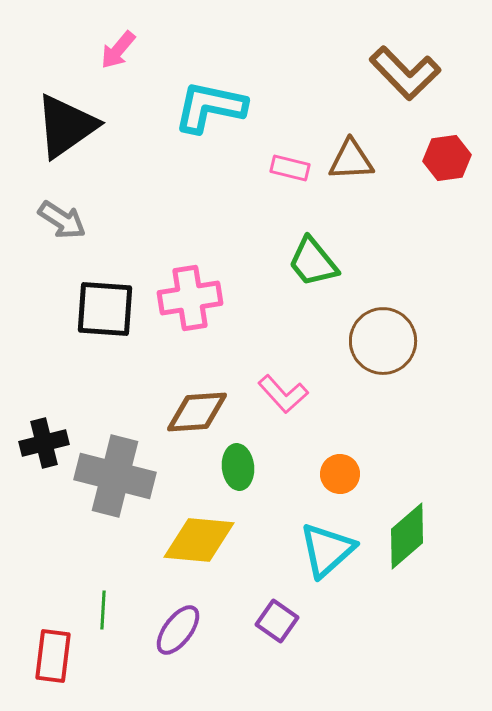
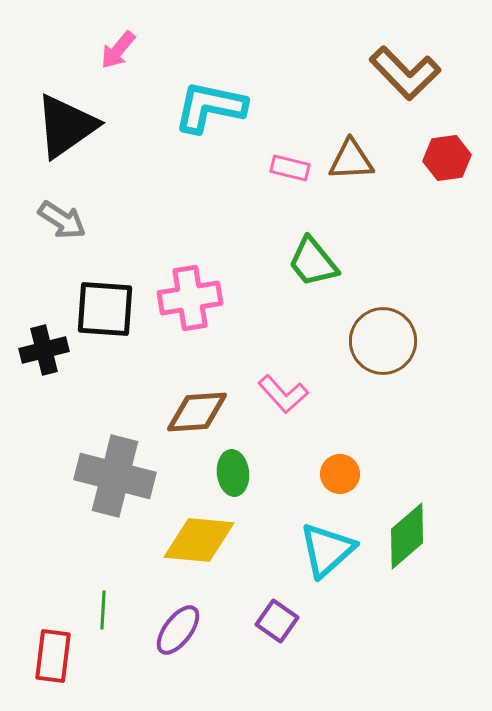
black cross: moved 93 px up
green ellipse: moved 5 px left, 6 px down
